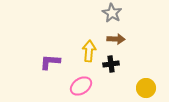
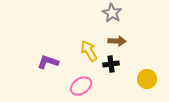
brown arrow: moved 1 px right, 2 px down
yellow arrow: rotated 35 degrees counterclockwise
purple L-shape: moved 2 px left; rotated 15 degrees clockwise
yellow circle: moved 1 px right, 9 px up
